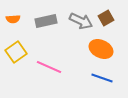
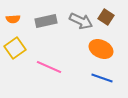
brown square: moved 1 px up; rotated 28 degrees counterclockwise
yellow square: moved 1 px left, 4 px up
